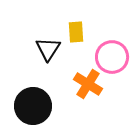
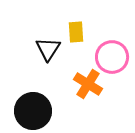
black circle: moved 5 px down
